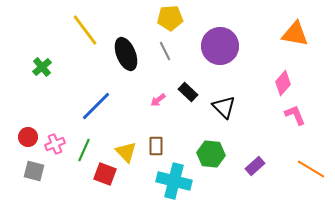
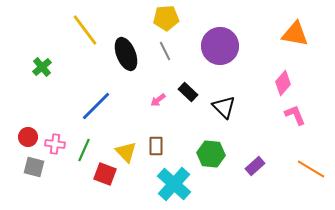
yellow pentagon: moved 4 px left
pink cross: rotated 30 degrees clockwise
gray square: moved 4 px up
cyan cross: moved 3 px down; rotated 28 degrees clockwise
